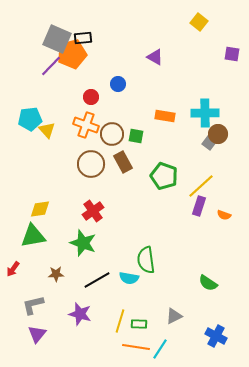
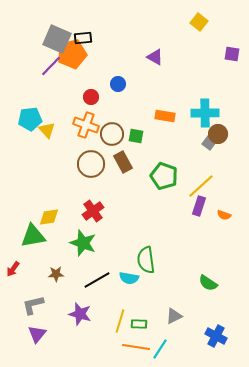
yellow diamond at (40, 209): moved 9 px right, 8 px down
